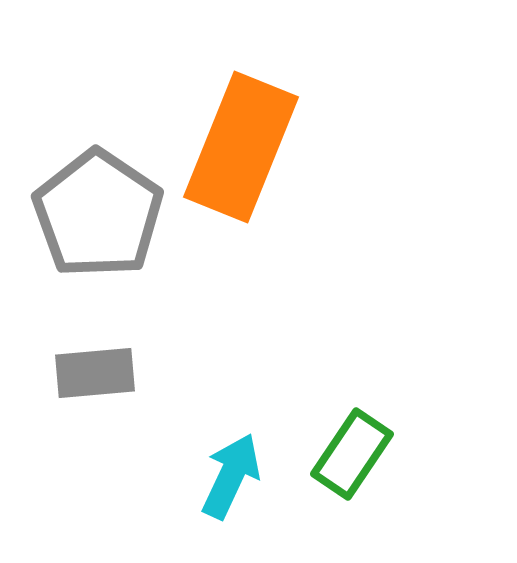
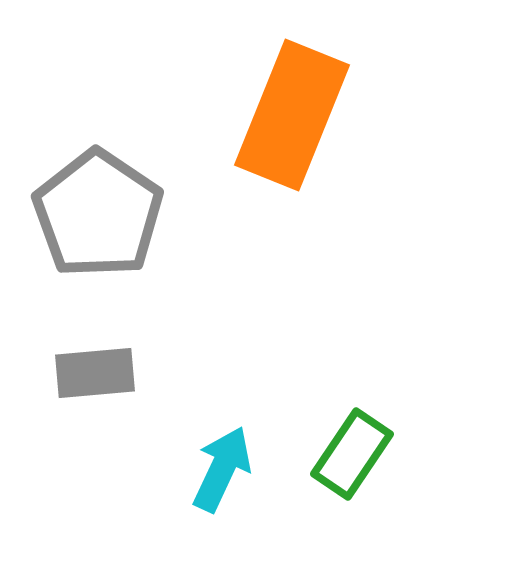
orange rectangle: moved 51 px right, 32 px up
cyan arrow: moved 9 px left, 7 px up
